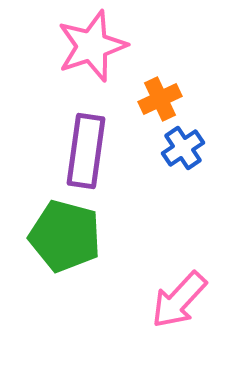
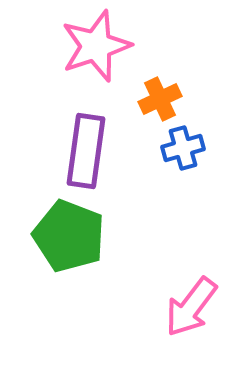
pink star: moved 4 px right
blue cross: rotated 18 degrees clockwise
green pentagon: moved 4 px right; rotated 6 degrees clockwise
pink arrow: moved 12 px right, 7 px down; rotated 6 degrees counterclockwise
